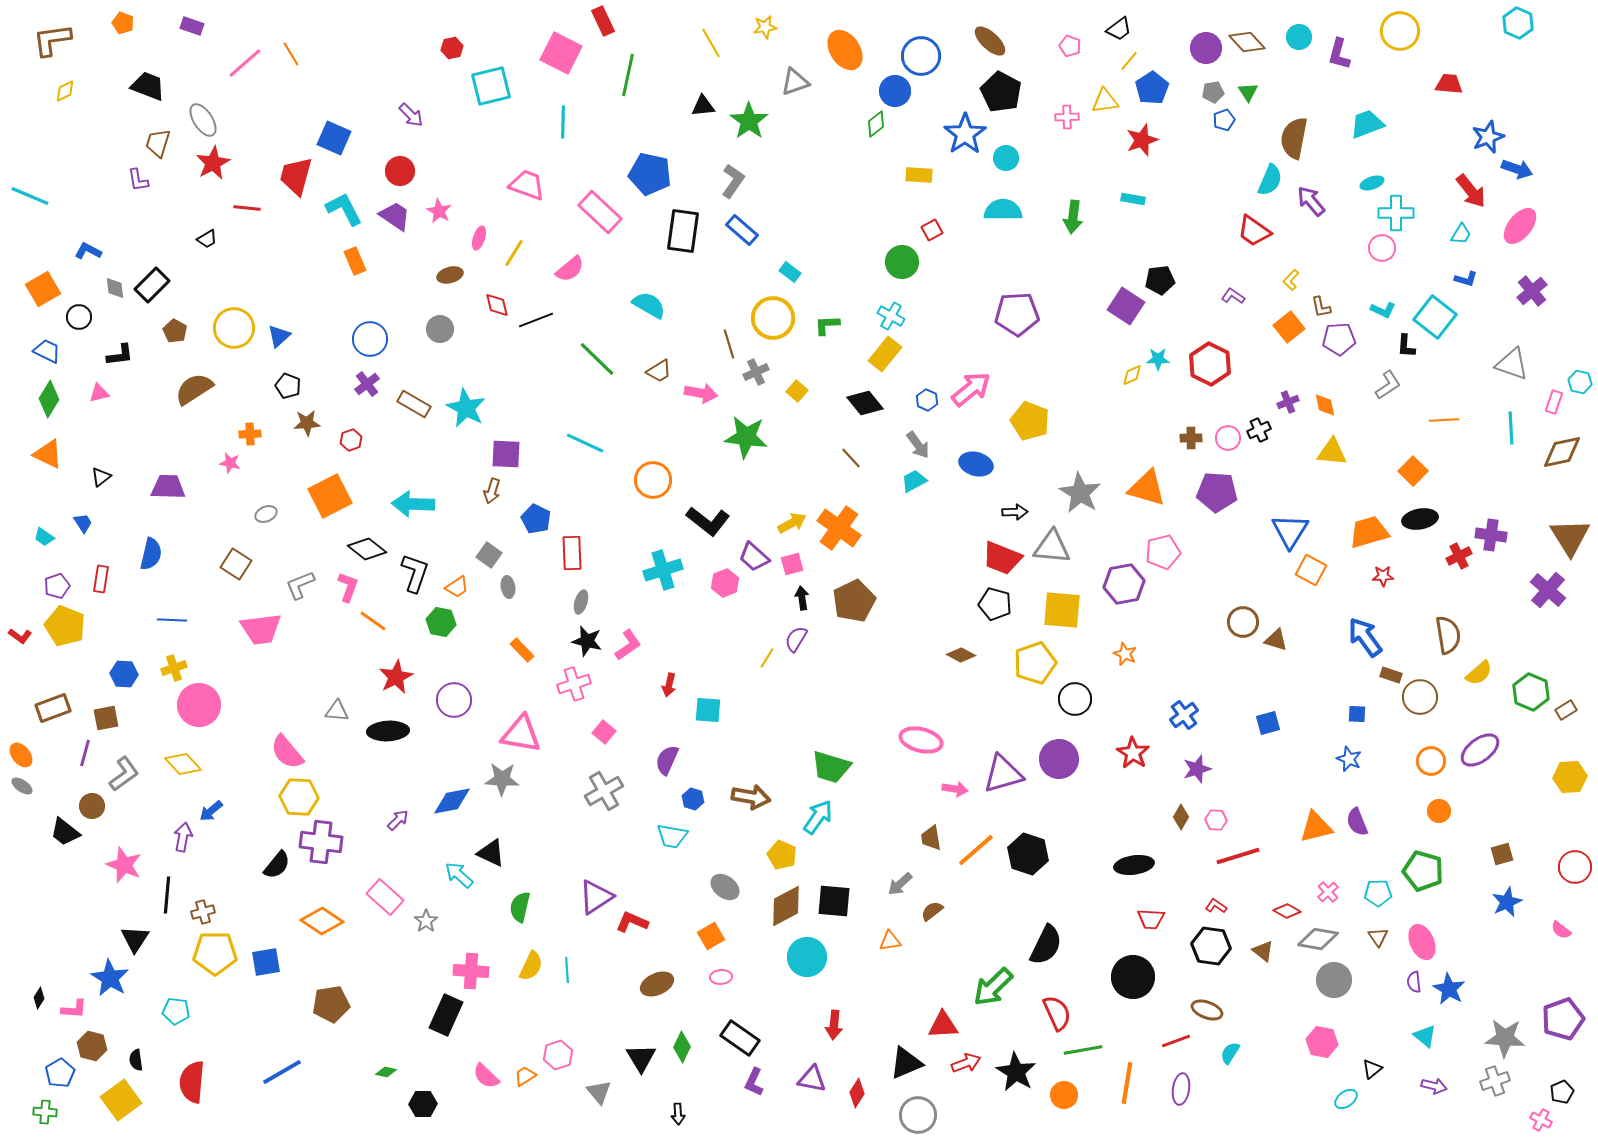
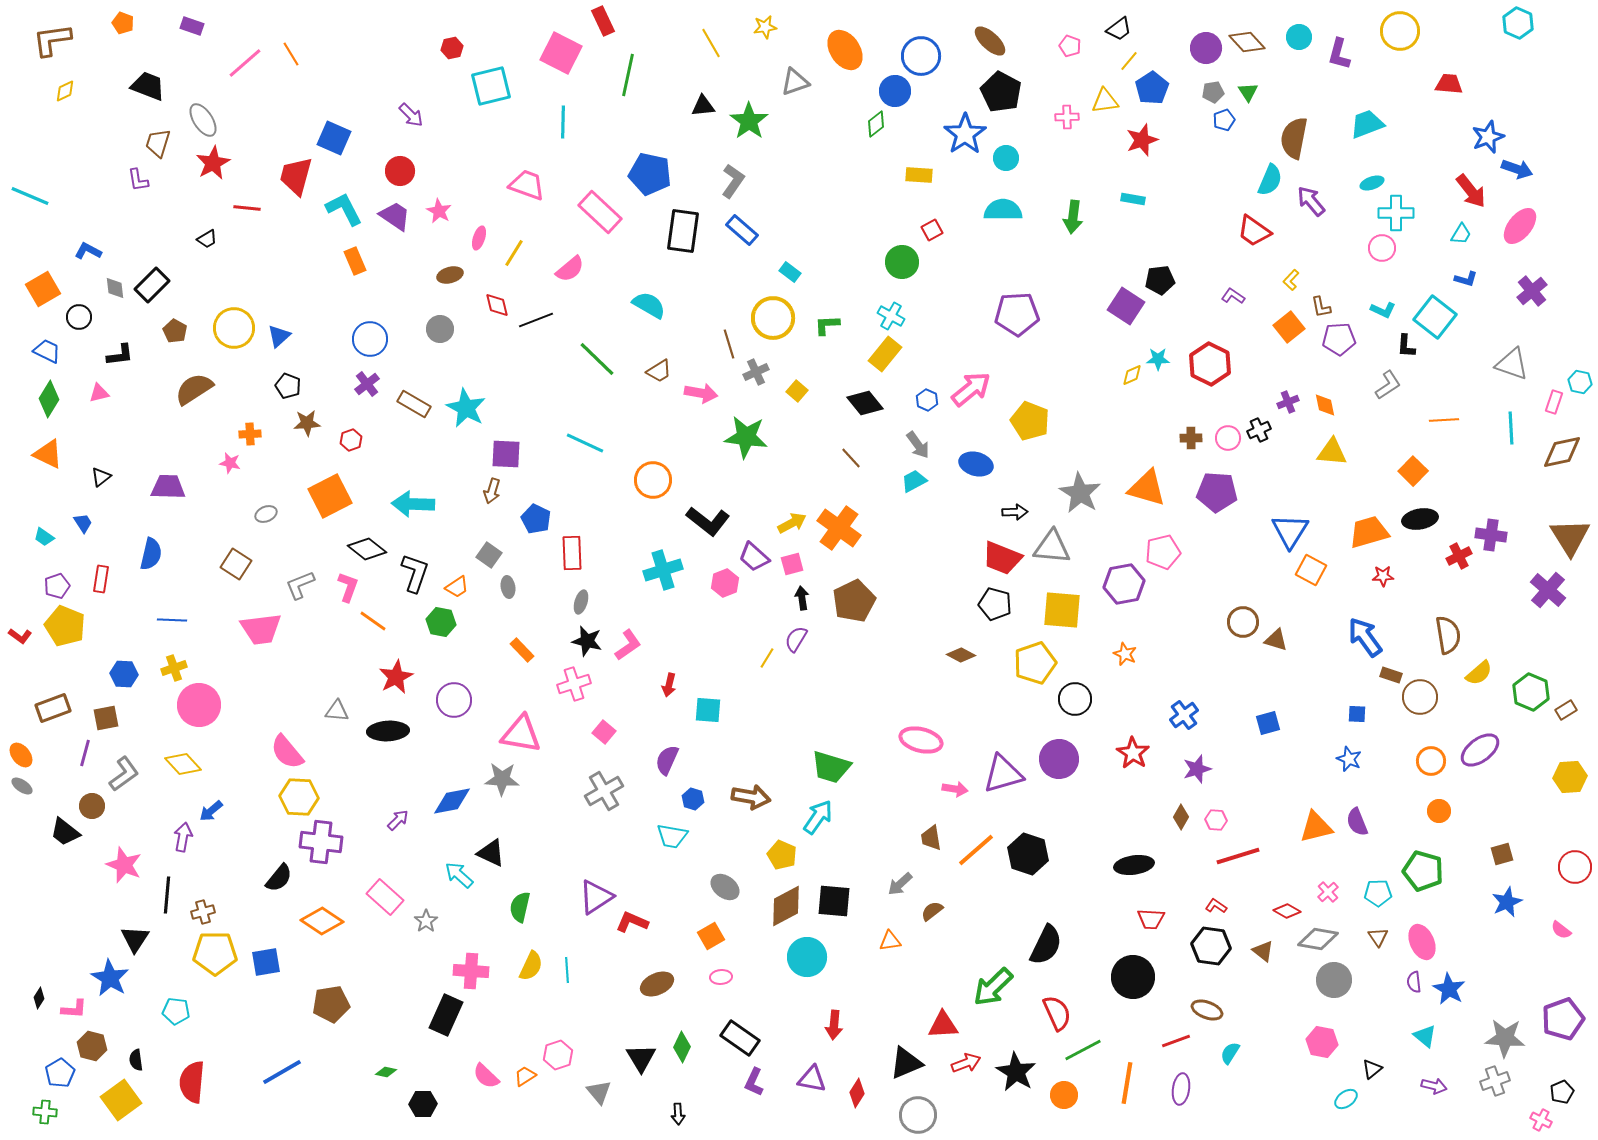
black semicircle at (277, 865): moved 2 px right, 13 px down
green line at (1083, 1050): rotated 18 degrees counterclockwise
